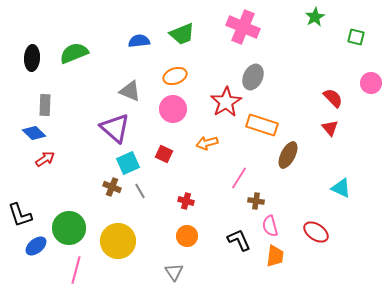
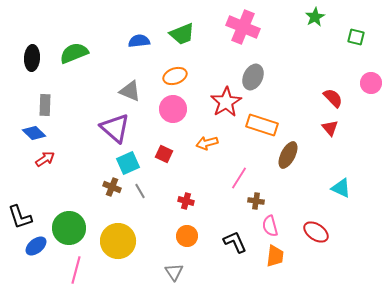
black L-shape at (20, 215): moved 2 px down
black L-shape at (239, 240): moved 4 px left, 2 px down
